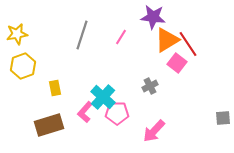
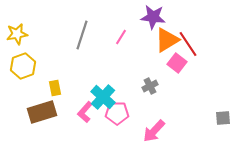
brown rectangle: moved 7 px left, 13 px up
